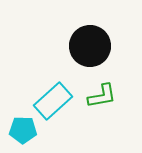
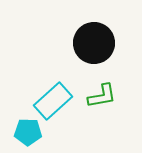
black circle: moved 4 px right, 3 px up
cyan pentagon: moved 5 px right, 2 px down
